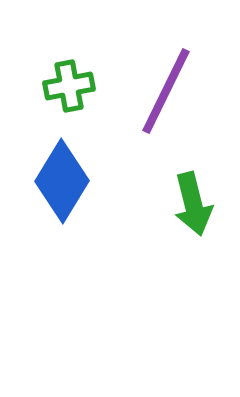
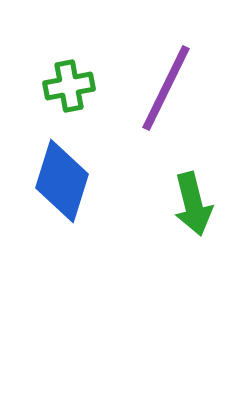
purple line: moved 3 px up
blue diamond: rotated 14 degrees counterclockwise
